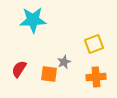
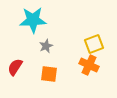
gray star: moved 18 px left, 16 px up
red semicircle: moved 4 px left, 2 px up
orange cross: moved 7 px left, 12 px up; rotated 30 degrees clockwise
